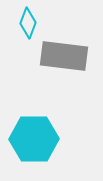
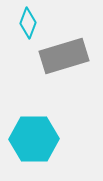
gray rectangle: rotated 24 degrees counterclockwise
